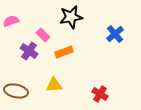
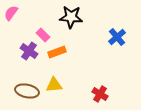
black star: rotated 15 degrees clockwise
pink semicircle: moved 8 px up; rotated 35 degrees counterclockwise
blue cross: moved 2 px right, 3 px down
orange rectangle: moved 7 px left
brown ellipse: moved 11 px right
